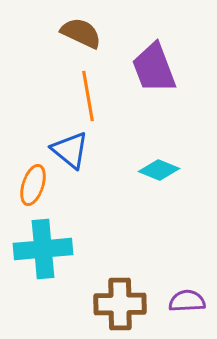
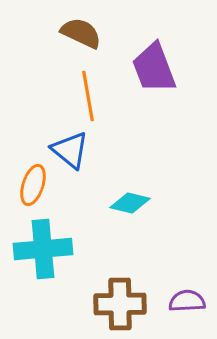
cyan diamond: moved 29 px left, 33 px down; rotated 9 degrees counterclockwise
